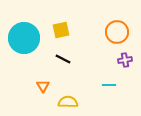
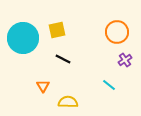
yellow square: moved 4 px left
cyan circle: moved 1 px left
purple cross: rotated 24 degrees counterclockwise
cyan line: rotated 40 degrees clockwise
